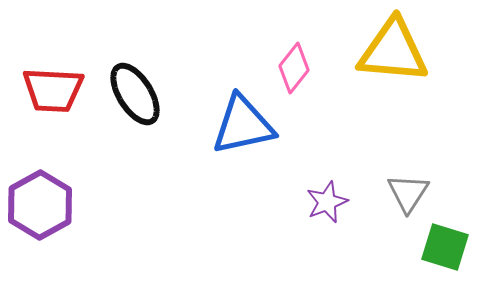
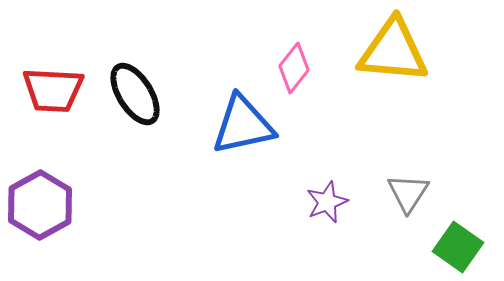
green square: moved 13 px right; rotated 18 degrees clockwise
